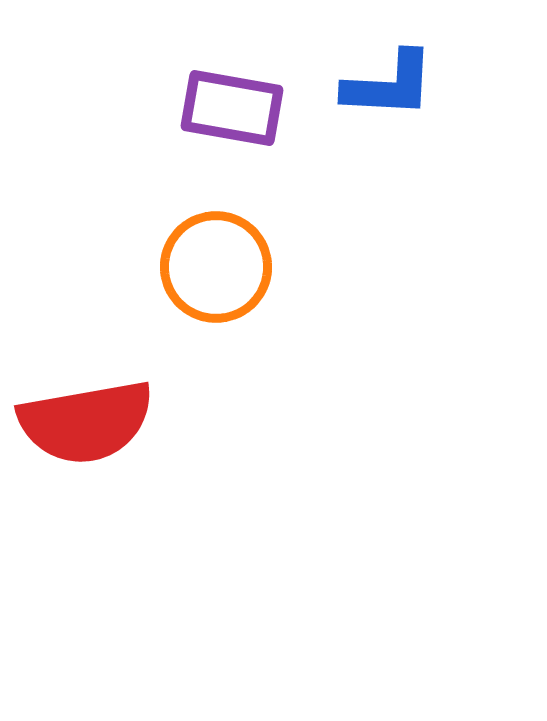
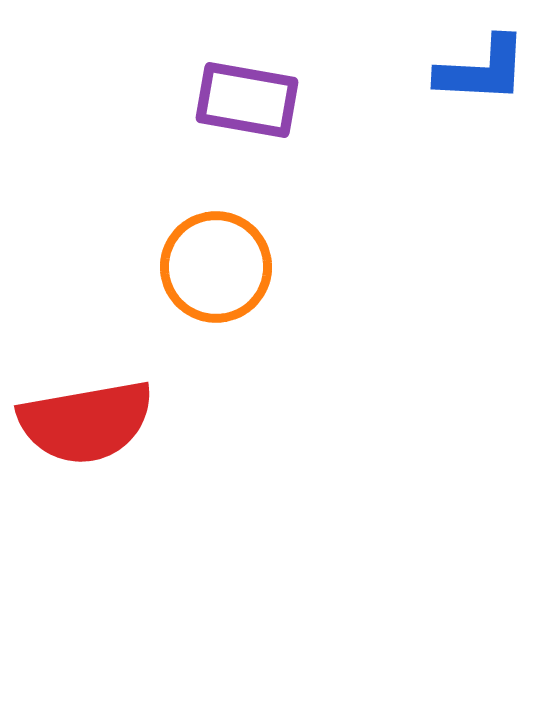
blue L-shape: moved 93 px right, 15 px up
purple rectangle: moved 15 px right, 8 px up
